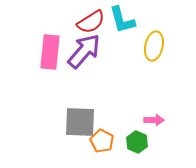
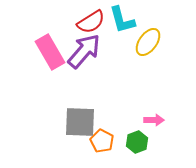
yellow ellipse: moved 6 px left, 4 px up; rotated 24 degrees clockwise
pink rectangle: rotated 36 degrees counterclockwise
green hexagon: rotated 15 degrees clockwise
